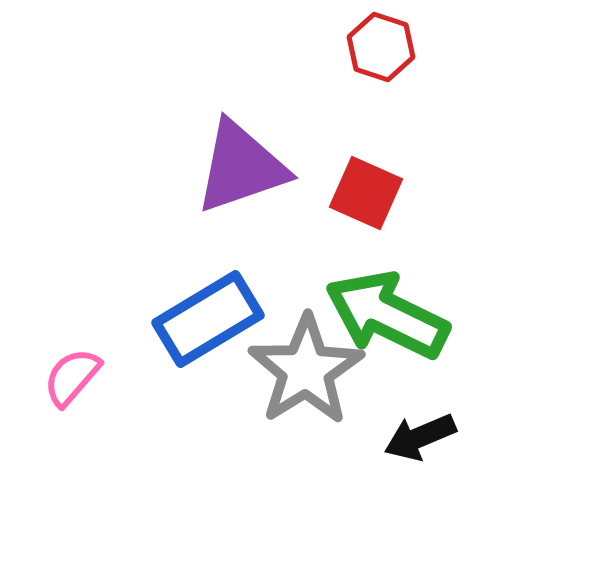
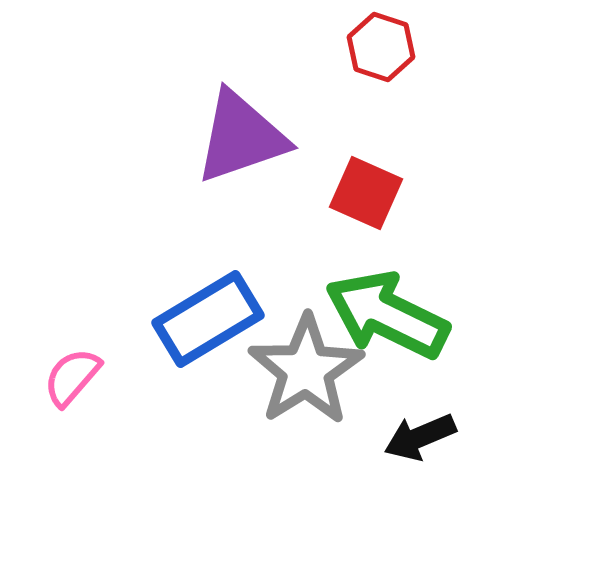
purple triangle: moved 30 px up
